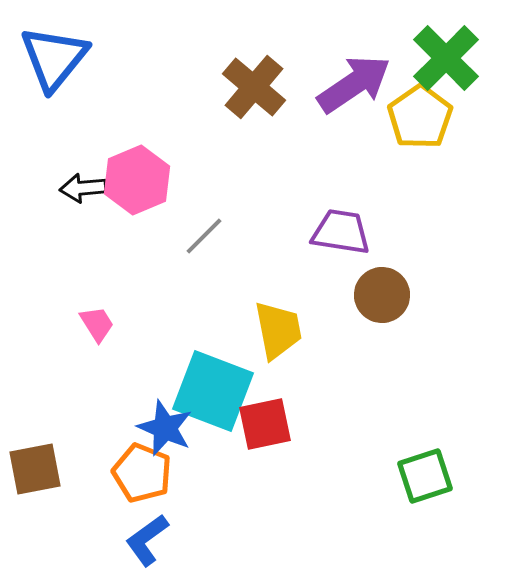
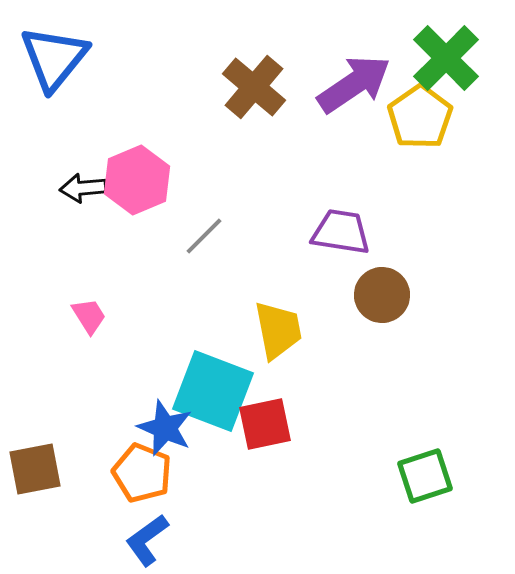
pink trapezoid: moved 8 px left, 8 px up
